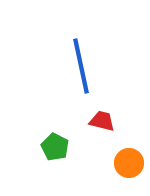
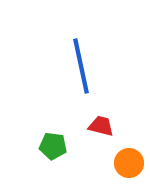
red trapezoid: moved 1 px left, 5 px down
green pentagon: moved 2 px left, 1 px up; rotated 20 degrees counterclockwise
